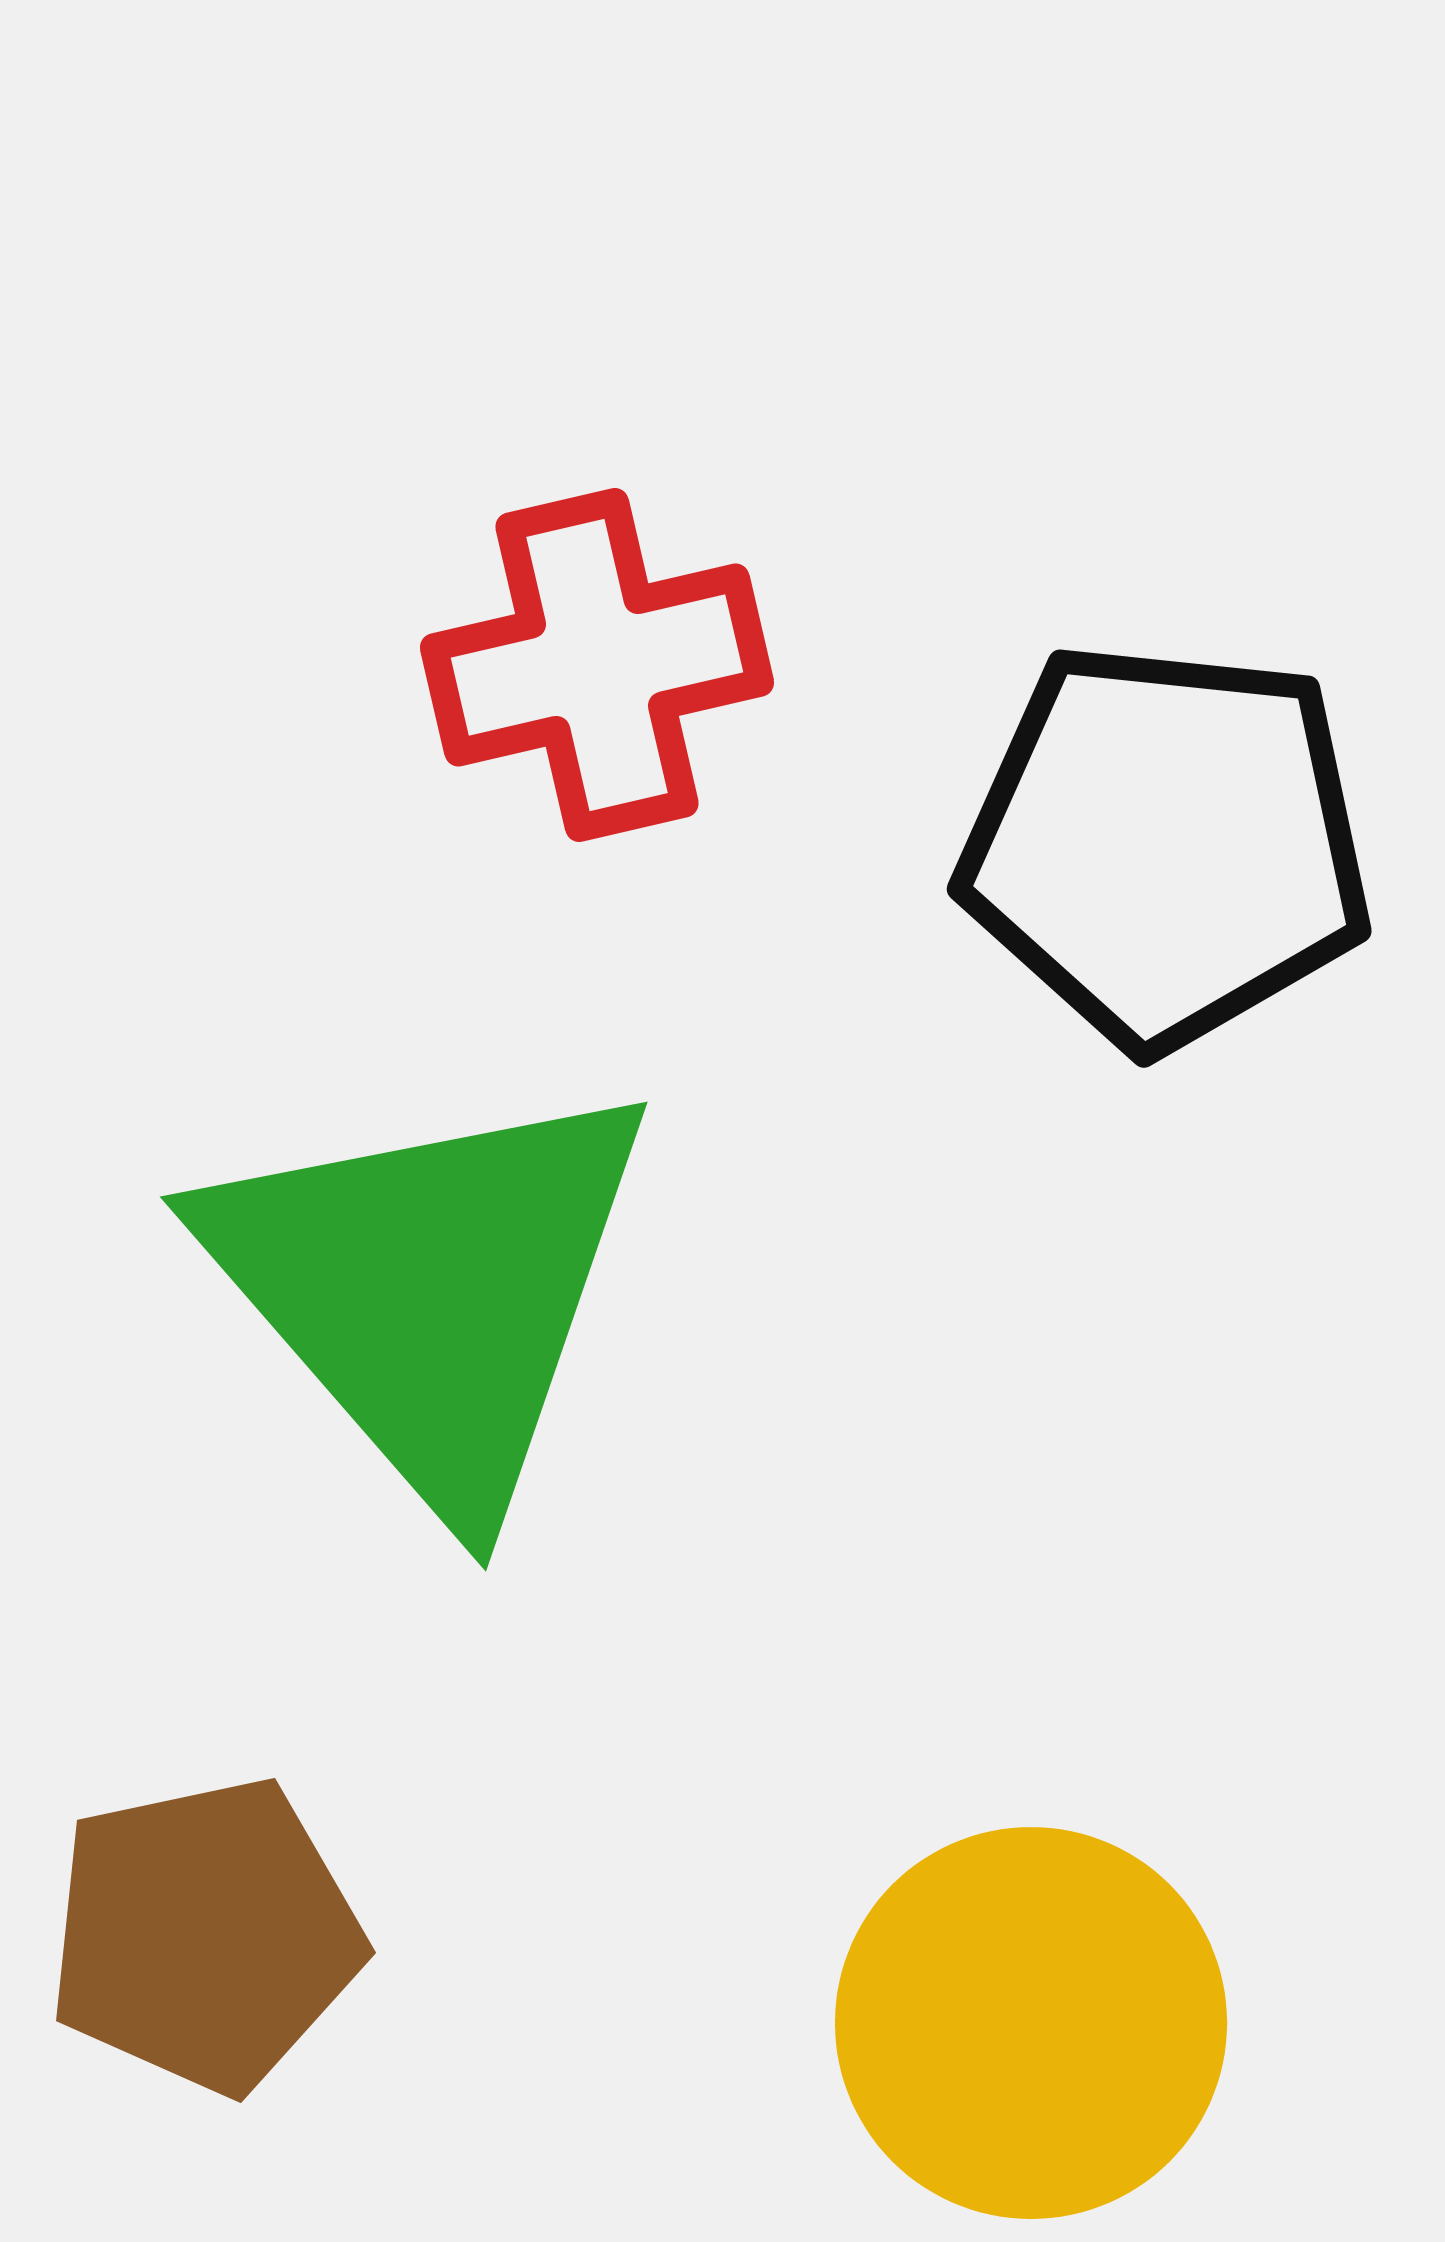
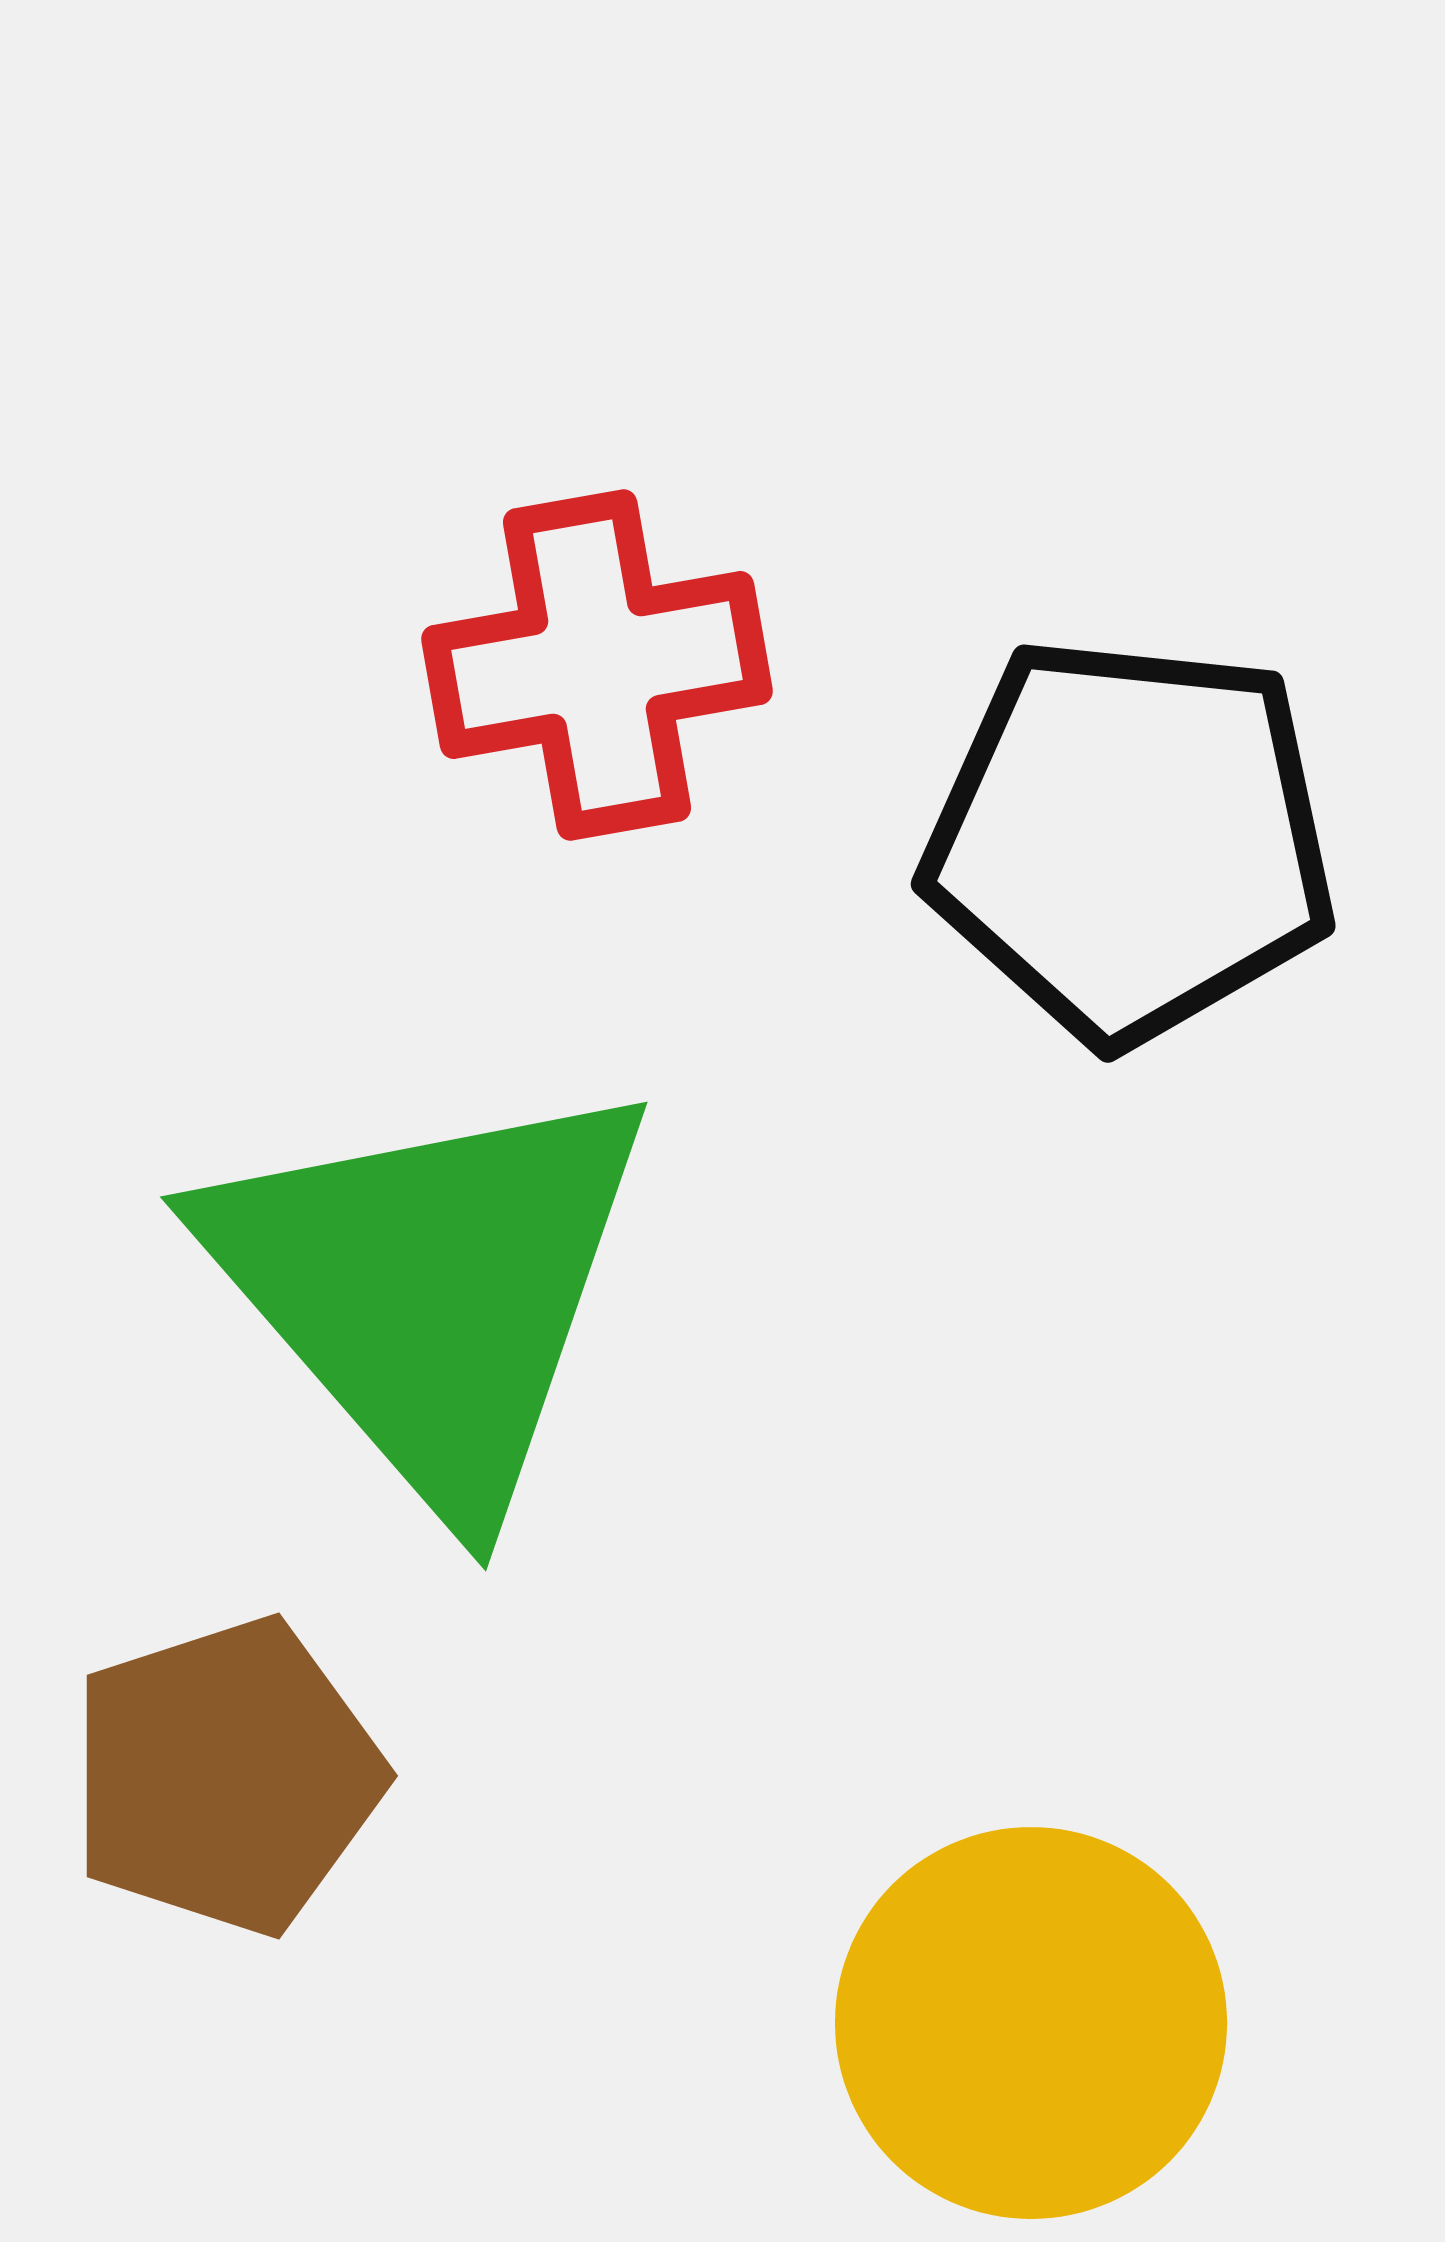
red cross: rotated 3 degrees clockwise
black pentagon: moved 36 px left, 5 px up
brown pentagon: moved 21 px right, 159 px up; rotated 6 degrees counterclockwise
